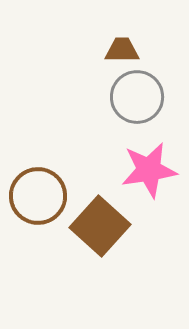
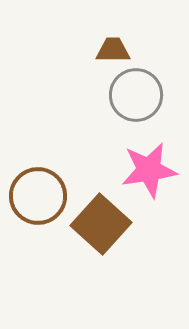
brown trapezoid: moved 9 px left
gray circle: moved 1 px left, 2 px up
brown square: moved 1 px right, 2 px up
